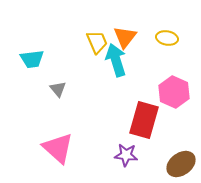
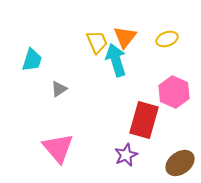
yellow ellipse: moved 1 px down; rotated 30 degrees counterclockwise
cyan trapezoid: moved 1 px down; rotated 65 degrees counterclockwise
gray triangle: moved 1 px right; rotated 36 degrees clockwise
pink triangle: rotated 8 degrees clockwise
purple star: rotated 30 degrees counterclockwise
brown ellipse: moved 1 px left, 1 px up
